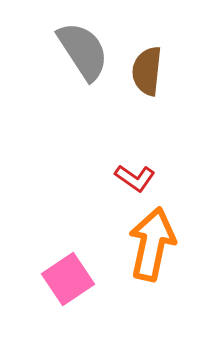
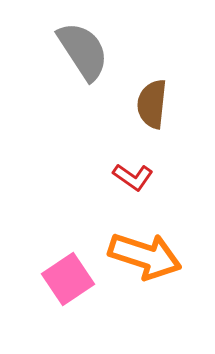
brown semicircle: moved 5 px right, 33 px down
red L-shape: moved 2 px left, 1 px up
orange arrow: moved 7 px left, 12 px down; rotated 96 degrees clockwise
